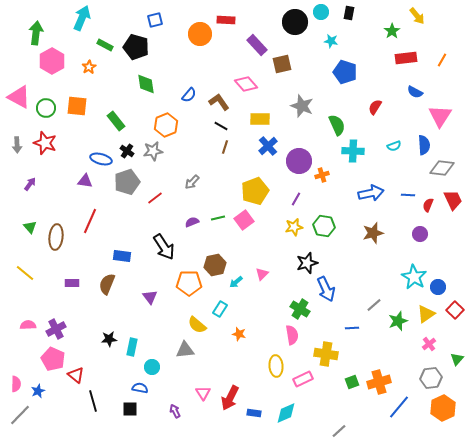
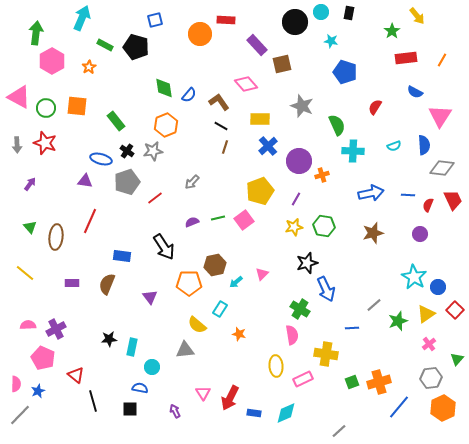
green diamond at (146, 84): moved 18 px right, 4 px down
yellow pentagon at (255, 191): moved 5 px right
pink pentagon at (53, 359): moved 10 px left, 1 px up
